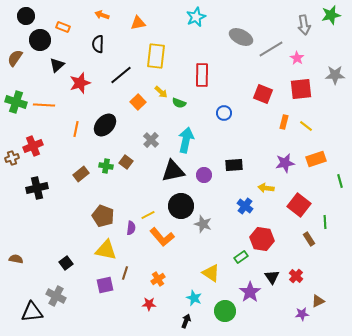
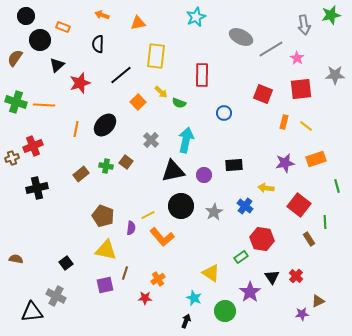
green line at (340, 181): moved 3 px left, 5 px down
gray star at (203, 224): moved 11 px right, 12 px up; rotated 24 degrees clockwise
red star at (149, 304): moved 4 px left, 6 px up
